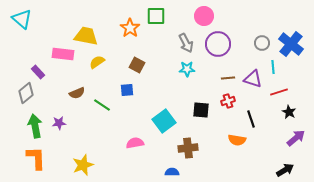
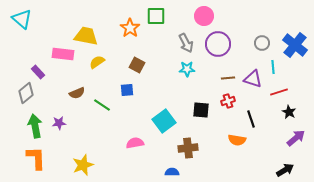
blue cross: moved 4 px right, 1 px down
